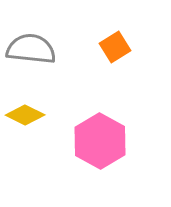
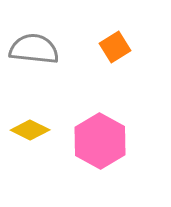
gray semicircle: moved 3 px right
yellow diamond: moved 5 px right, 15 px down
